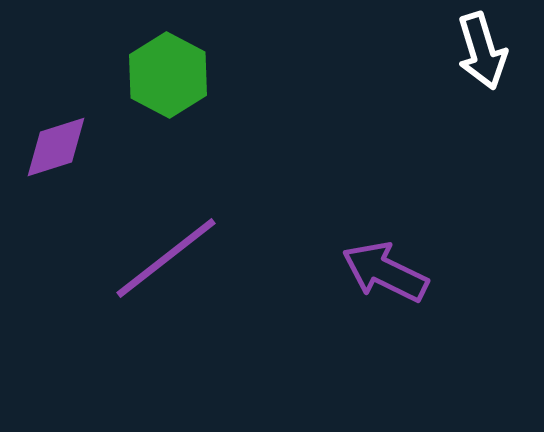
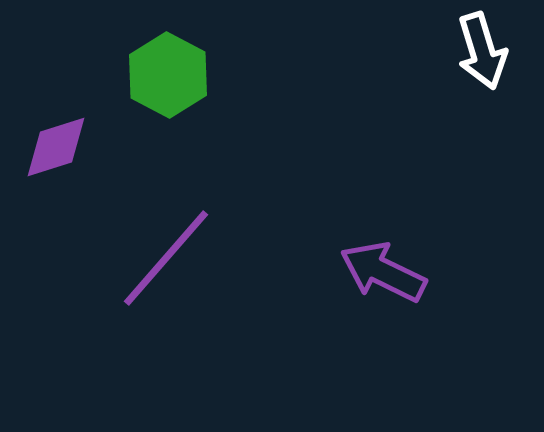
purple line: rotated 11 degrees counterclockwise
purple arrow: moved 2 px left
